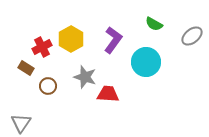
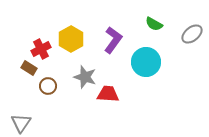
gray ellipse: moved 2 px up
red cross: moved 1 px left, 2 px down
brown rectangle: moved 3 px right
